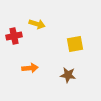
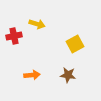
yellow square: rotated 18 degrees counterclockwise
orange arrow: moved 2 px right, 7 px down
